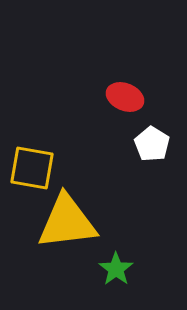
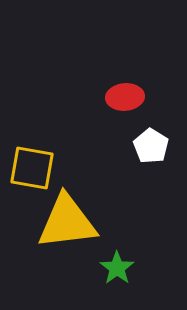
red ellipse: rotated 27 degrees counterclockwise
white pentagon: moved 1 px left, 2 px down
green star: moved 1 px right, 1 px up
